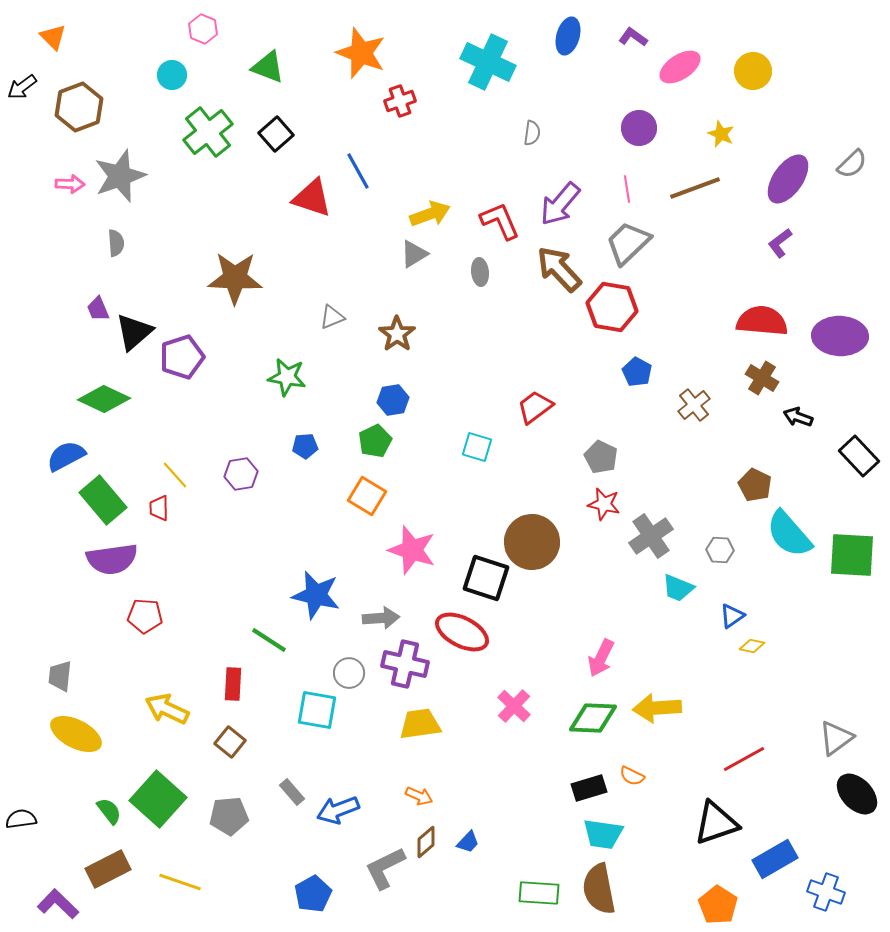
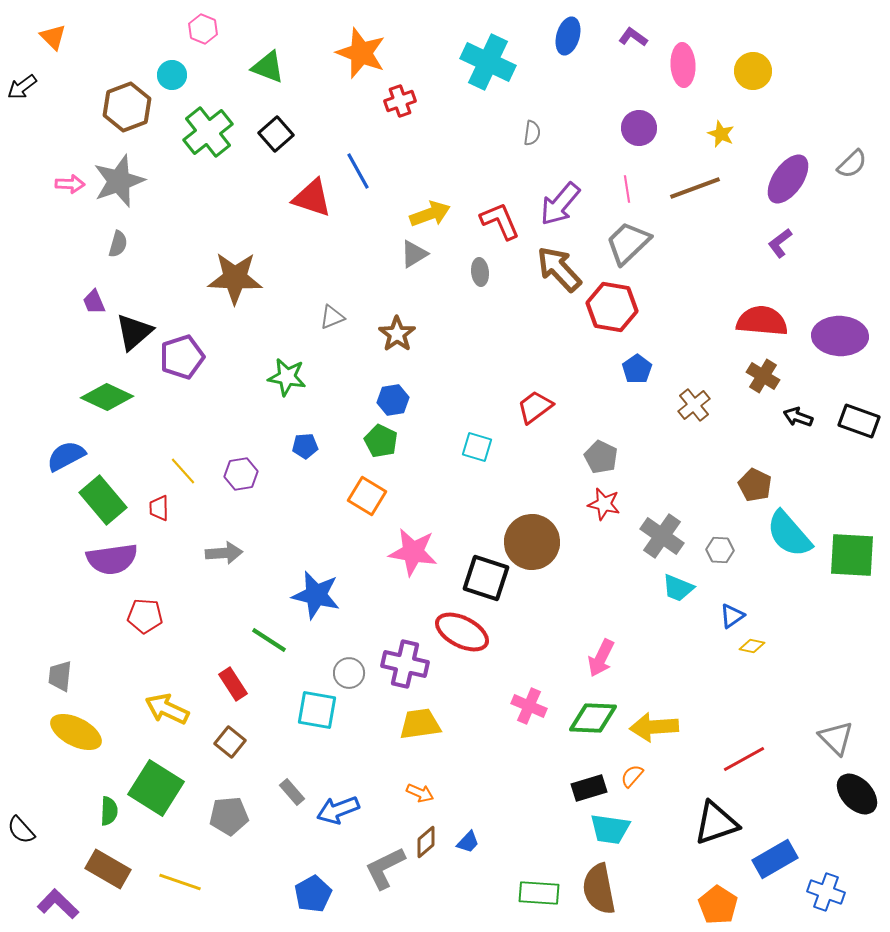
pink ellipse at (680, 67): moved 3 px right, 2 px up; rotated 60 degrees counterclockwise
brown hexagon at (79, 107): moved 48 px right
gray star at (120, 176): moved 1 px left, 5 px down
gray semicircle at (116, 243): moved 2 px right, 1 px down; rotated 20 degrees clockwise
purple trapezoid at (98, 309): moved 4 px left, 7 px up
blue pentagon at (637, 372): moved 3 px up; rotated 8 degrees clockwise
brown cross at (762, 378): moved 1 px right, 2 px up
green diamond at (104, 399): moved 3 px right, 2 px up
green pentagon at (375, 441): moved 6 px right; rotated 20 degrees counterclockwise
black rectangle at (859, 456): moved 35 px up; rotated 27 degrees counterclockwise
yellow line at (175, 475): moved 8 px right, 4 px up
gray cross at (651, 536): moved 11 px right; rotated 21 degrees counterclockwise
pink star at (412, 550): moved 1 px right, 2 px down; rotated 9 degrees counterclockwise
gray arrow at (381, 618): moved 157 px left, 65 px up
red rectangle at (233, 684): rotated 36 degrees counterclockwise
pink cross at (514, 706): moved 15 px right; rotated 20 degrees counterclockwise
yellow arrow at (657, 708): moved 3 px left, 19 px down
yellow ellipse at (76, 734): moved 2 px up
gray triangle at (836, 738): rotated 39 degrees counterclockwise
orange semicircle at (632, 776): rotated 105 degrees clockwise
orange arrow at (419, 796): moved 1 px right, 3 px up
green square at (158, 799): moved 2 px left, 11 px up; rotated 10 degrees counterclockwise
green semicircle at (109, 811): rotated 40 degrees clockwise
black semicircle at (21, 819): moved 11 px down; rotated 124 degrees counterclockwise
cyan trapezoid at (603, 834): moved 7 px right, 5 px up
brown rectangle at (108, 869): rotated 57 degrees clockwise
